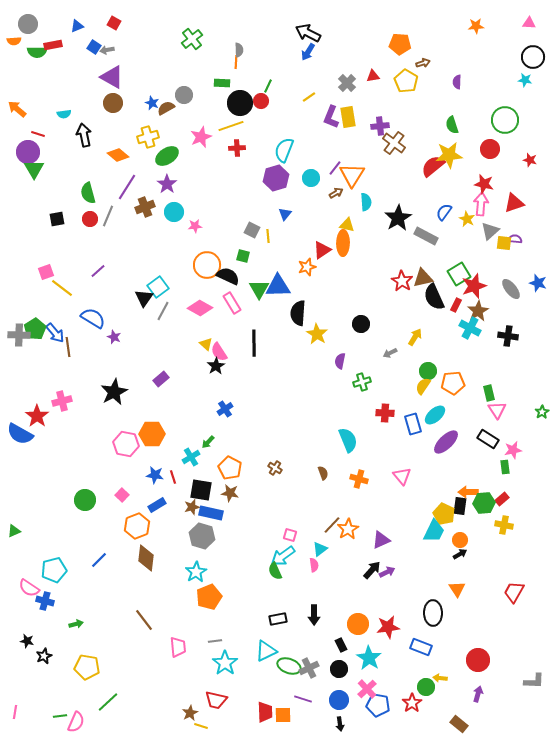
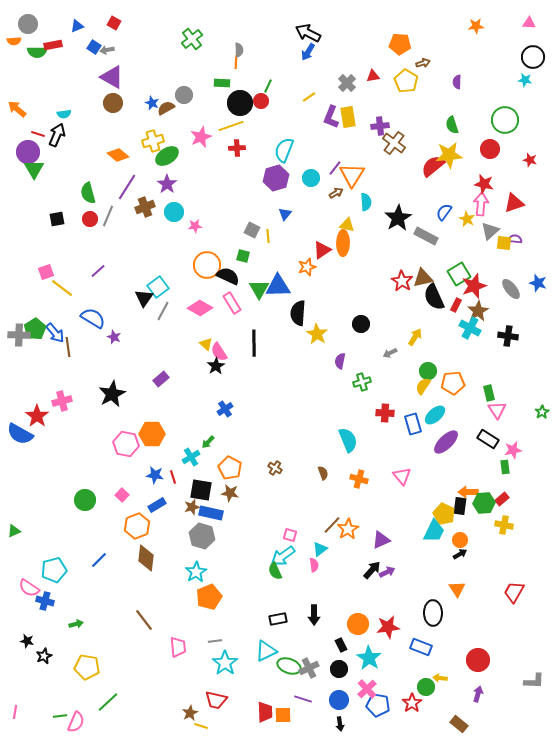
black arrow at (84, 135): moved 27 px left; rotated 35 degrees clockwise
yellow cross at (148, 137): moved 5 px right, 4 px down
black star at (114, 392): moved 2 px left, 2 px down
